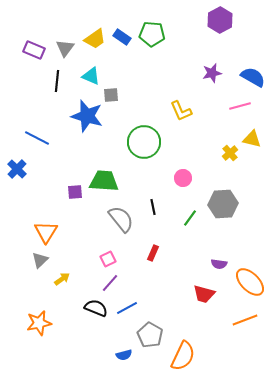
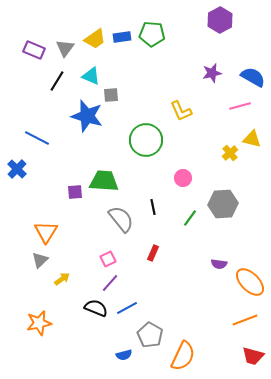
blue rectangle at (122, 37): rotated 42 degrees counterclockwise
black line at (57, 81): rotated 25 degrees clockwise
green circle at (144, 142): moved 2 px right, 2 px up
red trapezoid at (204, 294): moved 49 px right, 62 px down
